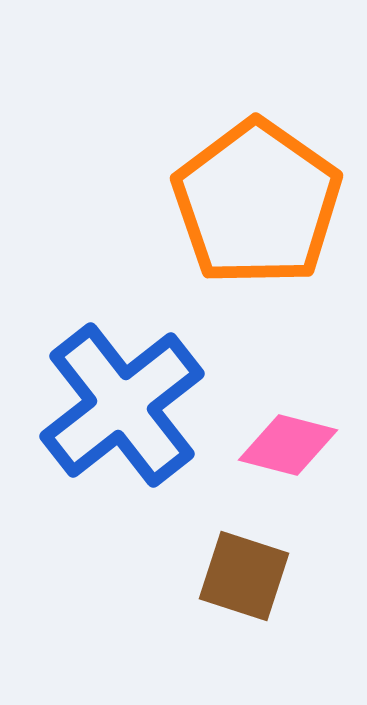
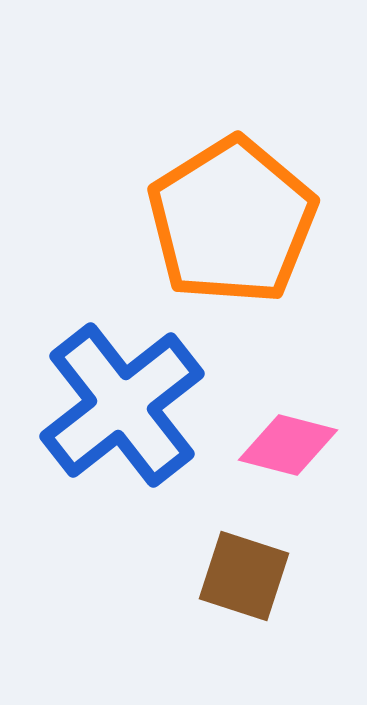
orange pentagon: moved 25 px left, 18 px down; rotated 5 degrees clockwise
